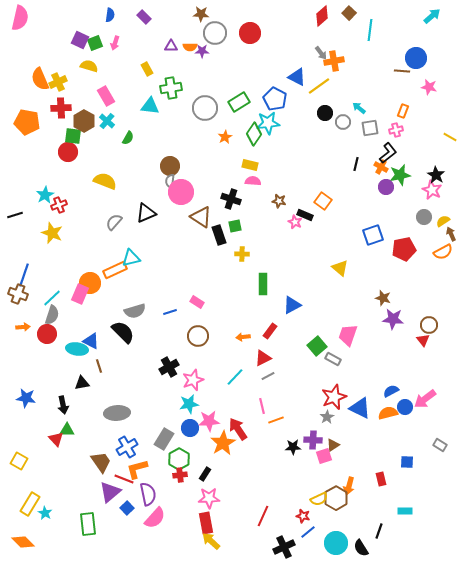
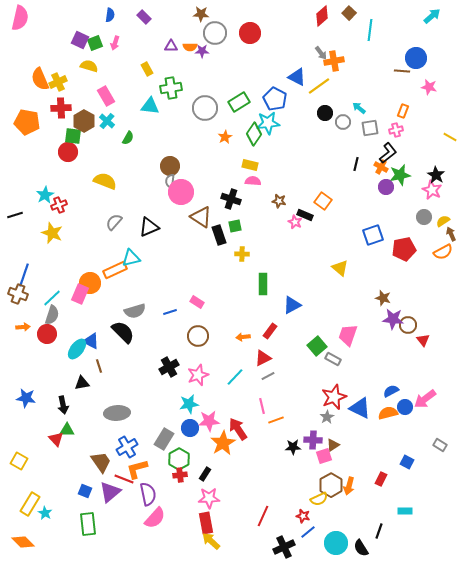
black triangle at (146, 213): moved 3 px right, 14 px down
brown circle at (429, 325): moved 21 px left
cyan ellipse at (77, 349): rotated 60 degrees counterclockwise
pink star at (193, 380): moved 5 px right, 5 px up
blue square at (407, 462): rotated 24 degrees clockwise
red rectangle at (381, 479): rotated 40 degrees clockwise
brown hexagon at (336, 498): moved 5 px left, 13 px up
blue square at (127, 508): moved 42 px left, 17 px up; rotated 24 degrees counterclockwise
